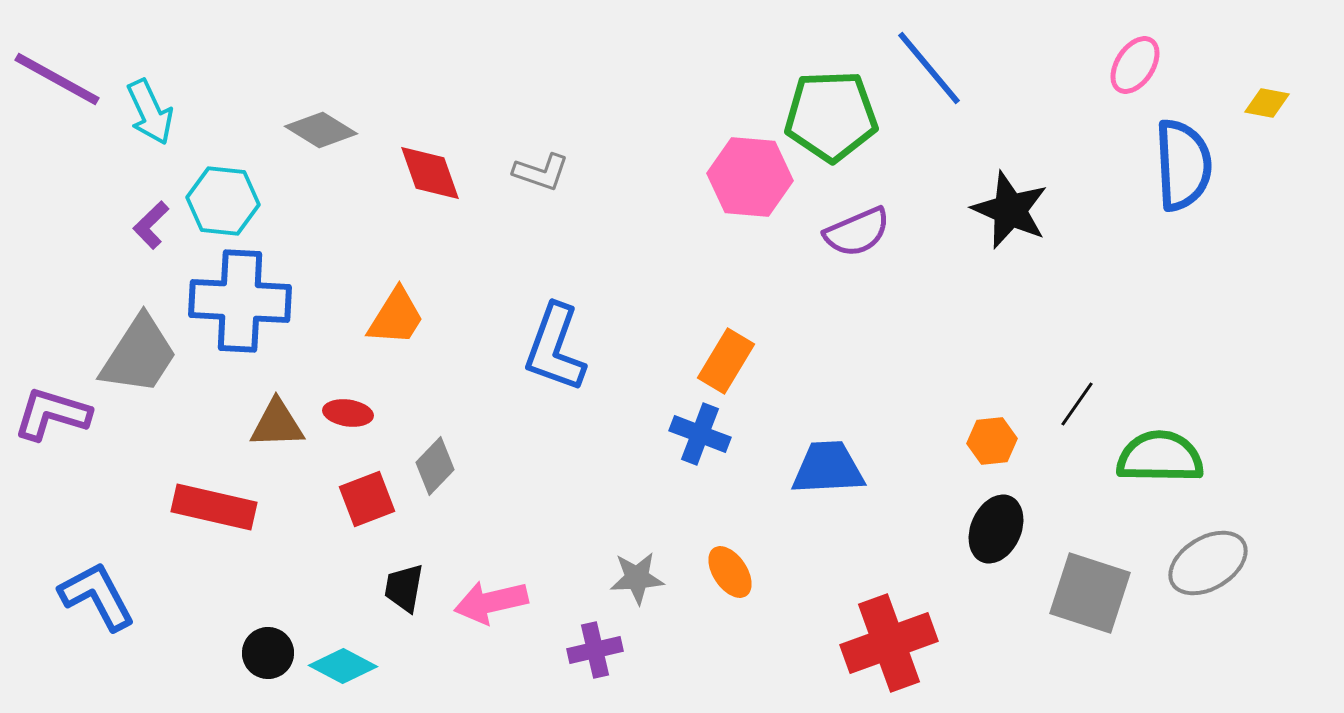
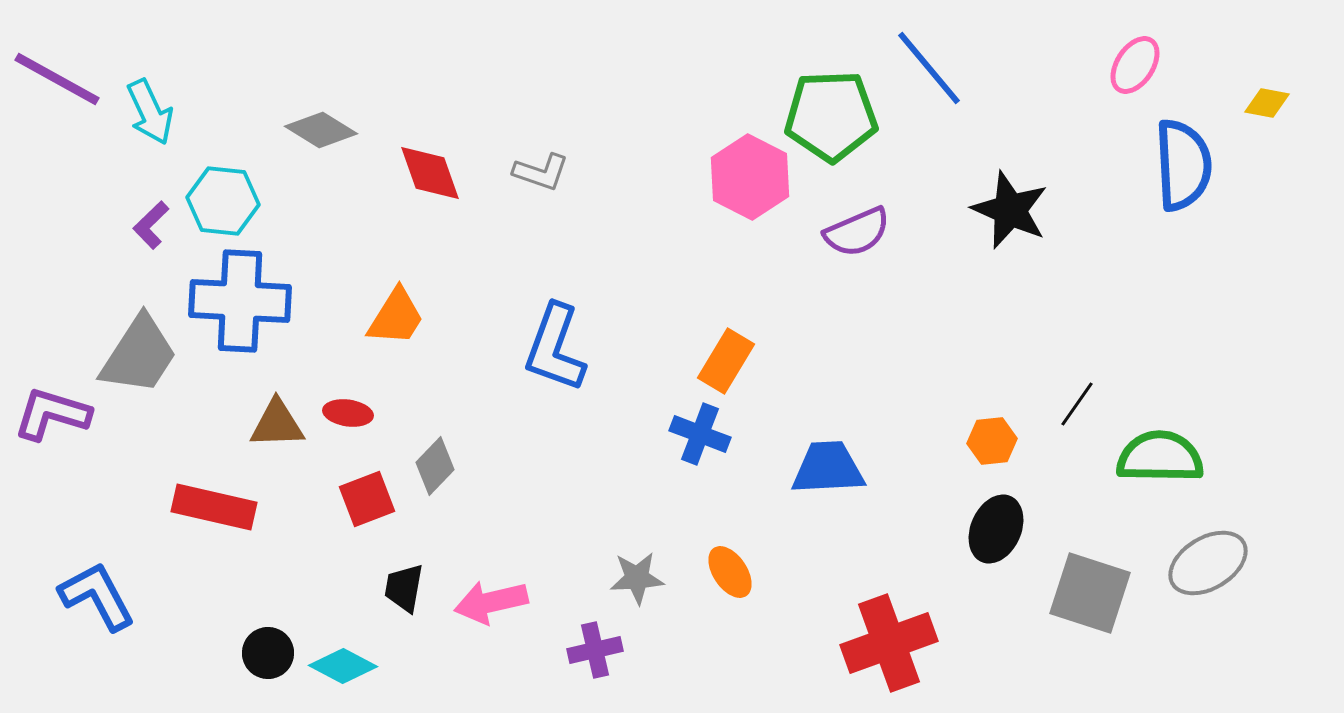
pink hexagon at (750, 177): rotated 22 degrees clockwise
